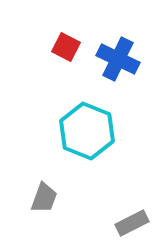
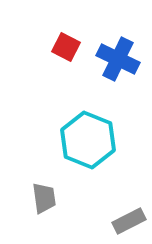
cyan hexagon: moved 1 px right, 9 px down
gray trapezoid: rotated 28 degrees counterclockwise
gray rectangle: moved 3 px left, 2 px up
